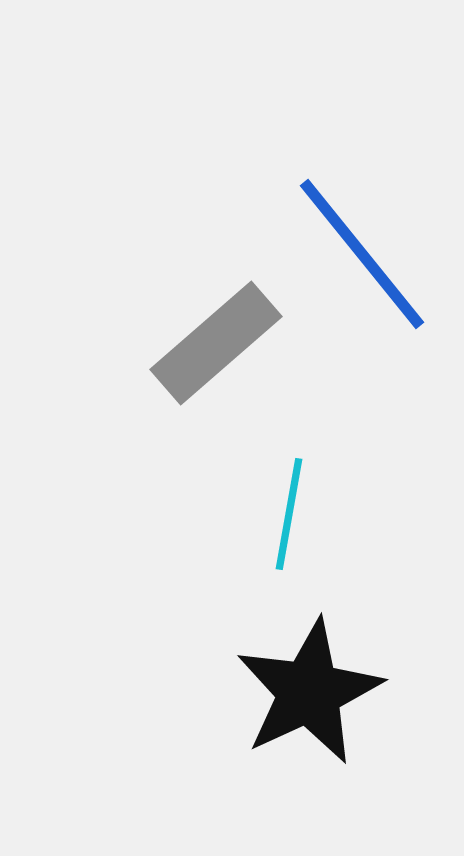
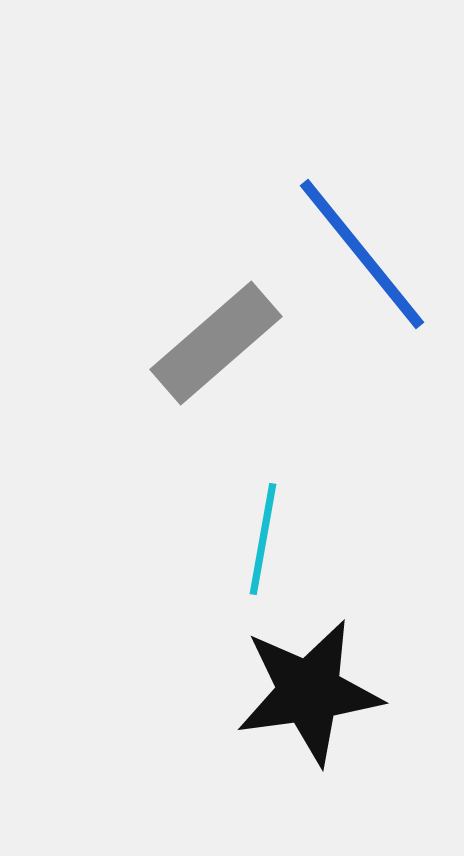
cyan line: moved 26 px left, 25 px down
black star: rotated 17 degrees clockwise
